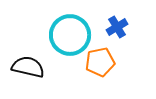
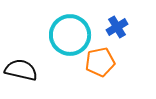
black semicircle: moved 7 px left, 3 px down
